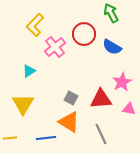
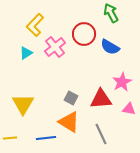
blue semicircle: moved 2 px left
cyan triangle: moved 3 px left, 18 px up
